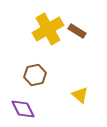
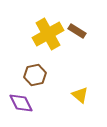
yellow cross: moved 5 px down
purple diamond: moved 2 px left, 6 px up
